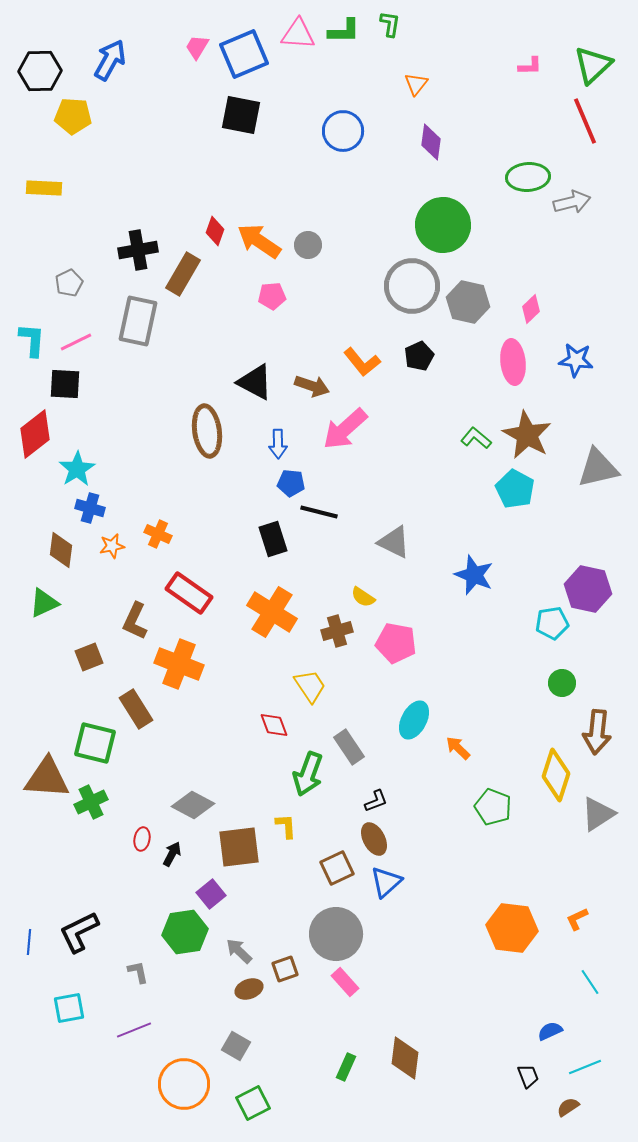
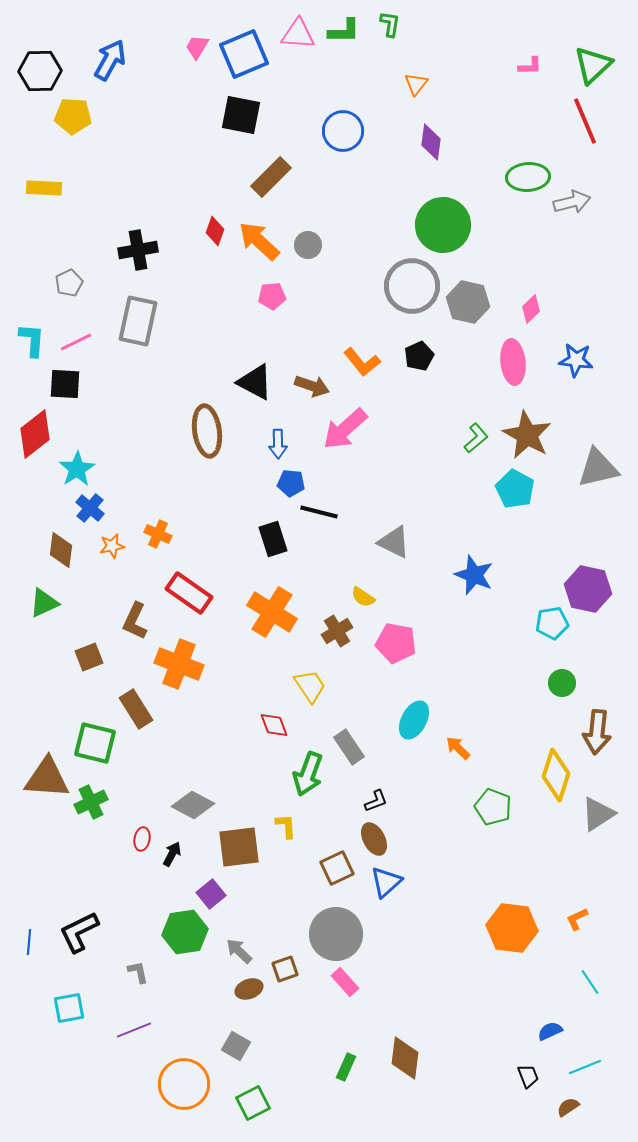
orange arrow at (259, 241): rotated 9 degrees clockwise
brown rectangle at (183, 274): moved 88 px right, 97 px up; rotated 15 degrees clockwise
green L-shape at (476, 438): rotated 100 degrees clockwise
blue cross at (90, 508): rotated 24 degrees clockwise
brown cross at (337, 631): rotated 16 degrees counterclockwise
